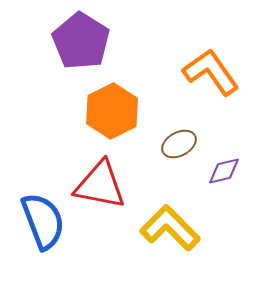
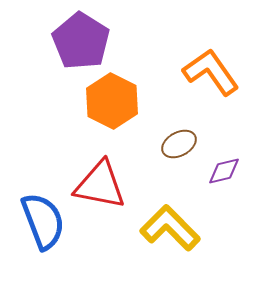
orange hexagon: moved 10 px up; rotated 6 degrees counterclockwise
